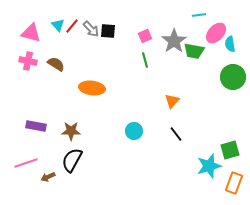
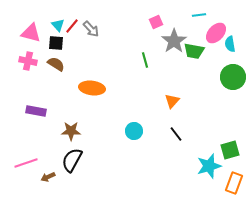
black square: moved 52 px left, 12 px down
pink square: moved 11 px right, 14 px up
purple rectangle: moved 15 px up
